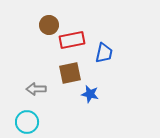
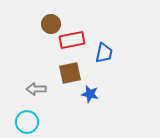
brown circle: moved 2 px right, 1 px up
